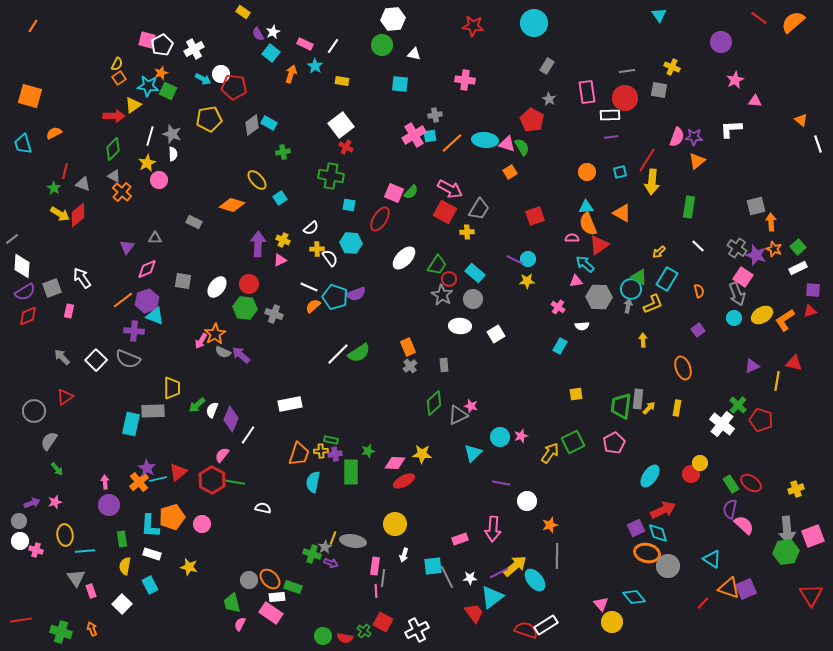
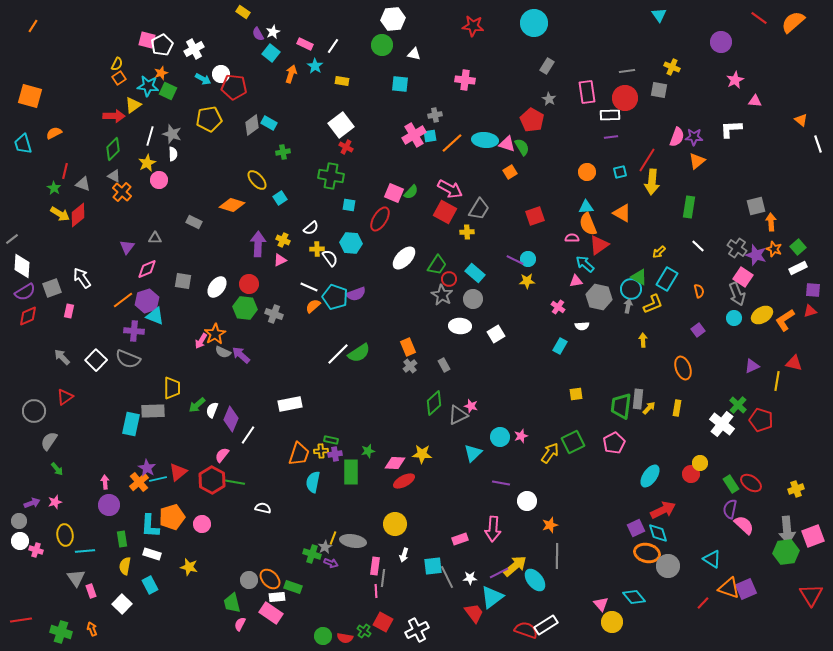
gray hexagon at (599, 297): rotated 10 degrees clockwise
gray rectangle at (444, 365): rotated 24 degrees counterclockwise
